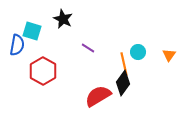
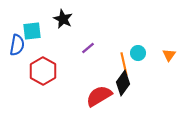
cyan square: rotated 24 degrees counterclockwise
purple line: rotated 72 degrees counterclockwise
cyan circle: moved 1 px down
red semicircle: moved 1 px right
